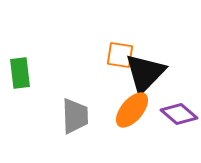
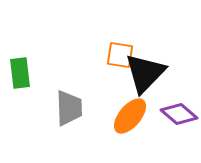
orange ellipse: moved 2 px left, 6 px down
gray trapezoid: moved 6 px left, 8 px up
